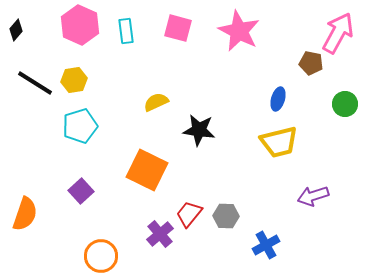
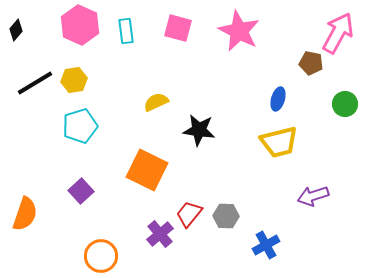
black line: rotated 63 degrees counterclockwise
